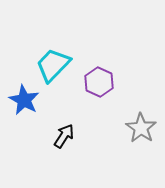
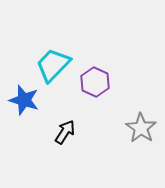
purple hexagon: moved 4 px left
blue star: rotated 12 degrees counterclockwise
black arrow: moved 1 px right, 4 px up
